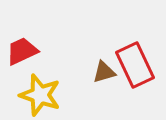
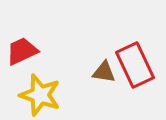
brown triangle: rotated 25 degrees clockwise
